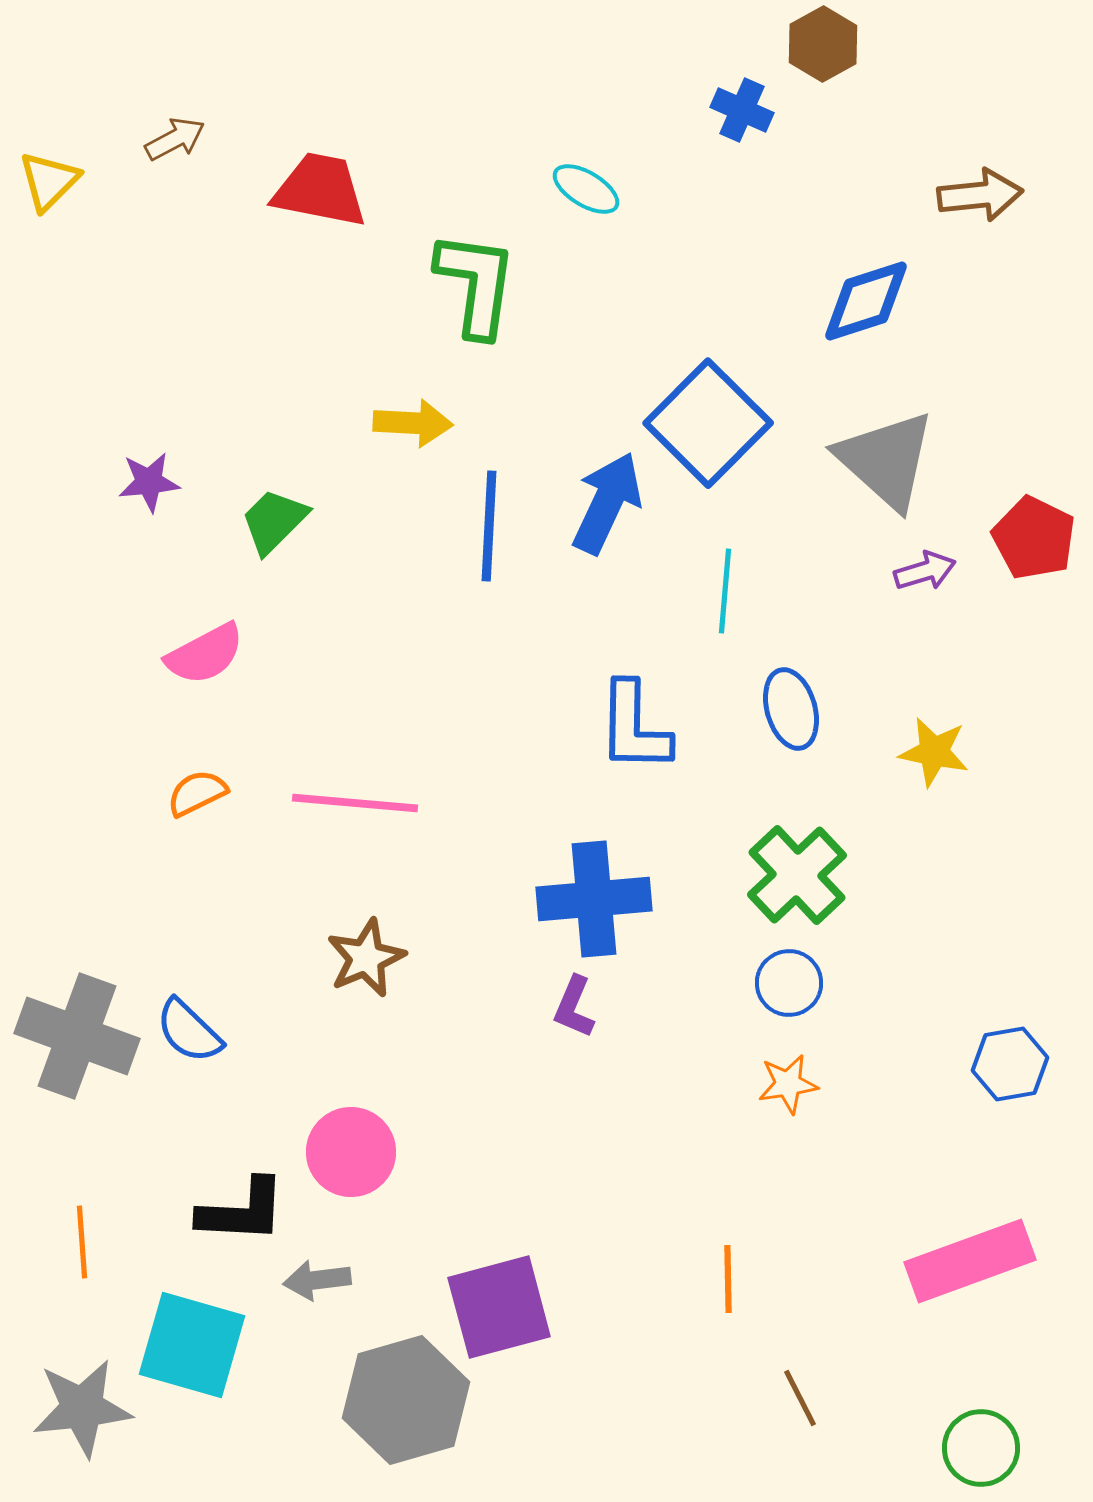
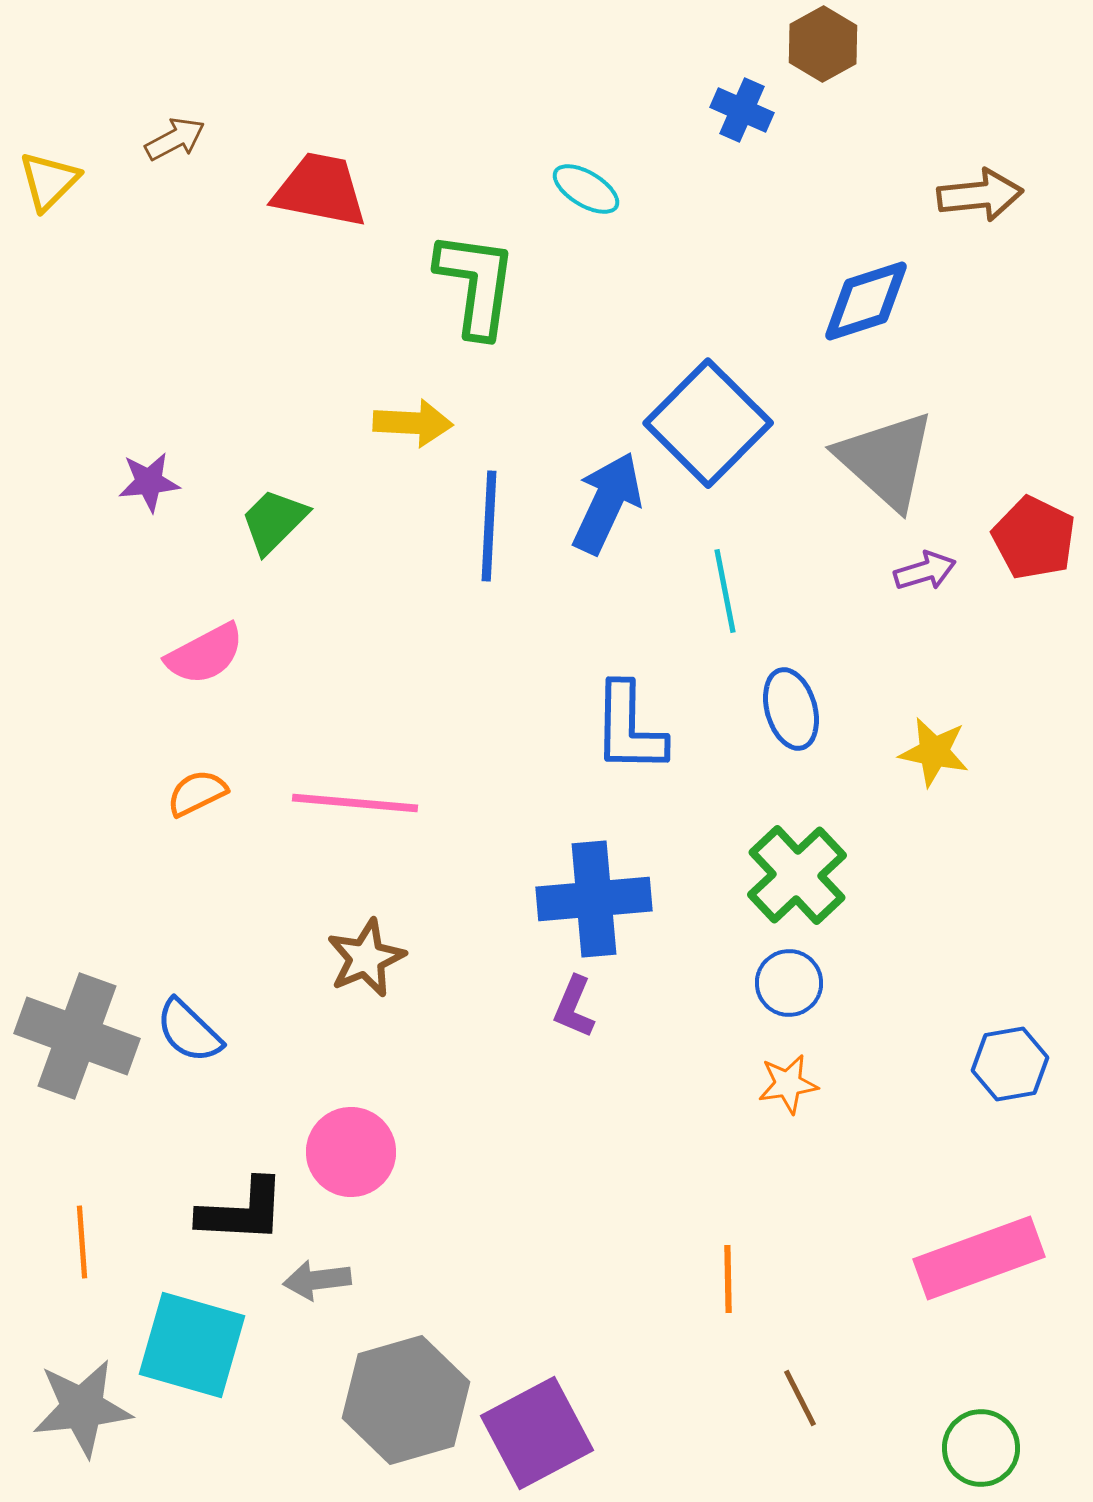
cyan line at (725, 591): rotated 16 degrees counterclockwise
blue L-shape at (634, 727): moved 5 px left, 1 px down
pink rectangle at (970, 1261): moved 9 px right, 3 px up
purple square at (499, 1307): moved 38 px right, 126 px down; rotated 13 degrees counterclockwise
